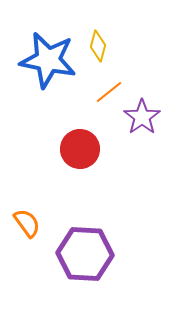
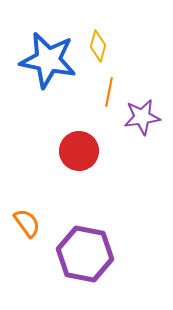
orange line: rotated 40 degrees counterclockwise
purple star: rotated 27 degrees clockwise
red circle: moved 1 px left, 2 px down
purple hexagon: rotated 8 degrees clockwise
